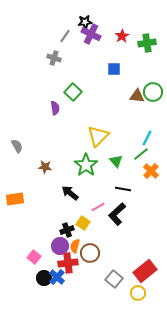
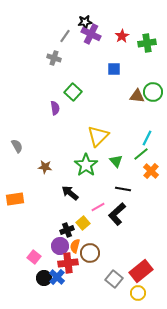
yellow square: rotated 16 degrees clockwise
red rectangle: moved 4 px left
